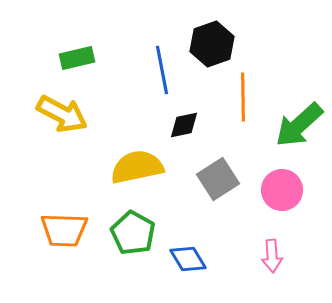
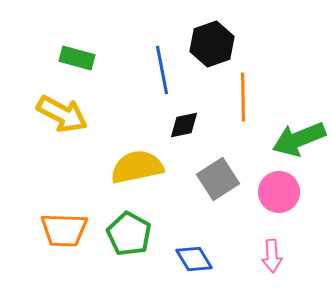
green rectangle: rotated 28 degrees clockwise
green arrow: moved 14 px down; rotated 20 degrees clockwise
pink circle: moved 3 px left, 2 px down
green pentagon: moved 4 px left, 1 px down
blue diamond: moved 6 px right
